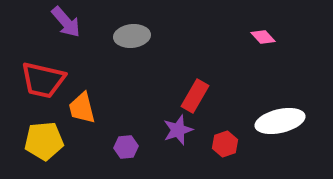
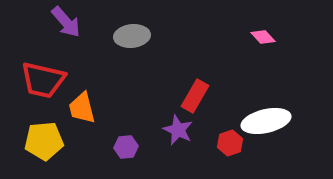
white ellipse: moved 14 px left
purple star: rotated 28 degrees counterclockwise
red hexagon: moved 5 px right, 1 px up
